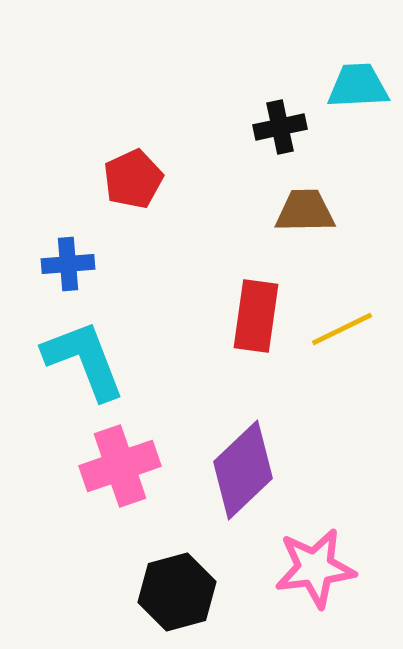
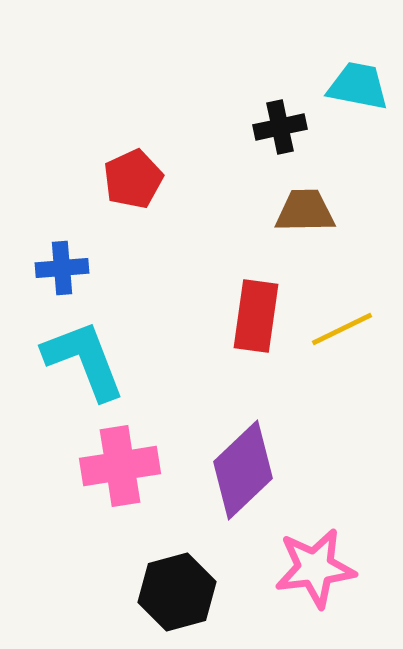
cyan trapezoid: rotated 14 degrees clockwise
blue cross: moved 6 px left, 4 px down
pink cross: rotated 10 degrees clockwise
